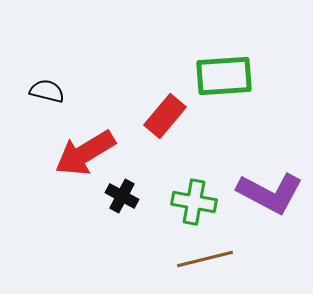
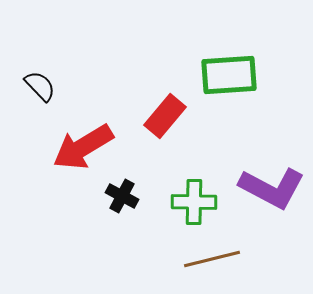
green rectangle: moved 5 px right, 1 px up
black semicircle: moved 7 px left, 5 px up; rotated 32 degrees clockwise
red arrow: moved 2 px left, 6 px up
purple L-shape: moved 2 px right, 5 px up
green cross: rotated 9 degrees counterclockwise
brown line: moved 7 px right
